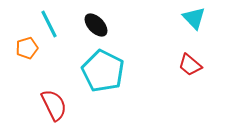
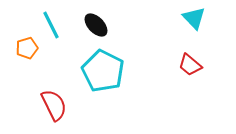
cyan line: moved 2 px right, 1 px down
